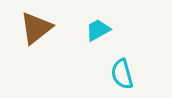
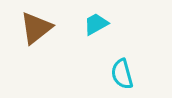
cyan trapezoid: moved 2 px left, 6 px up
